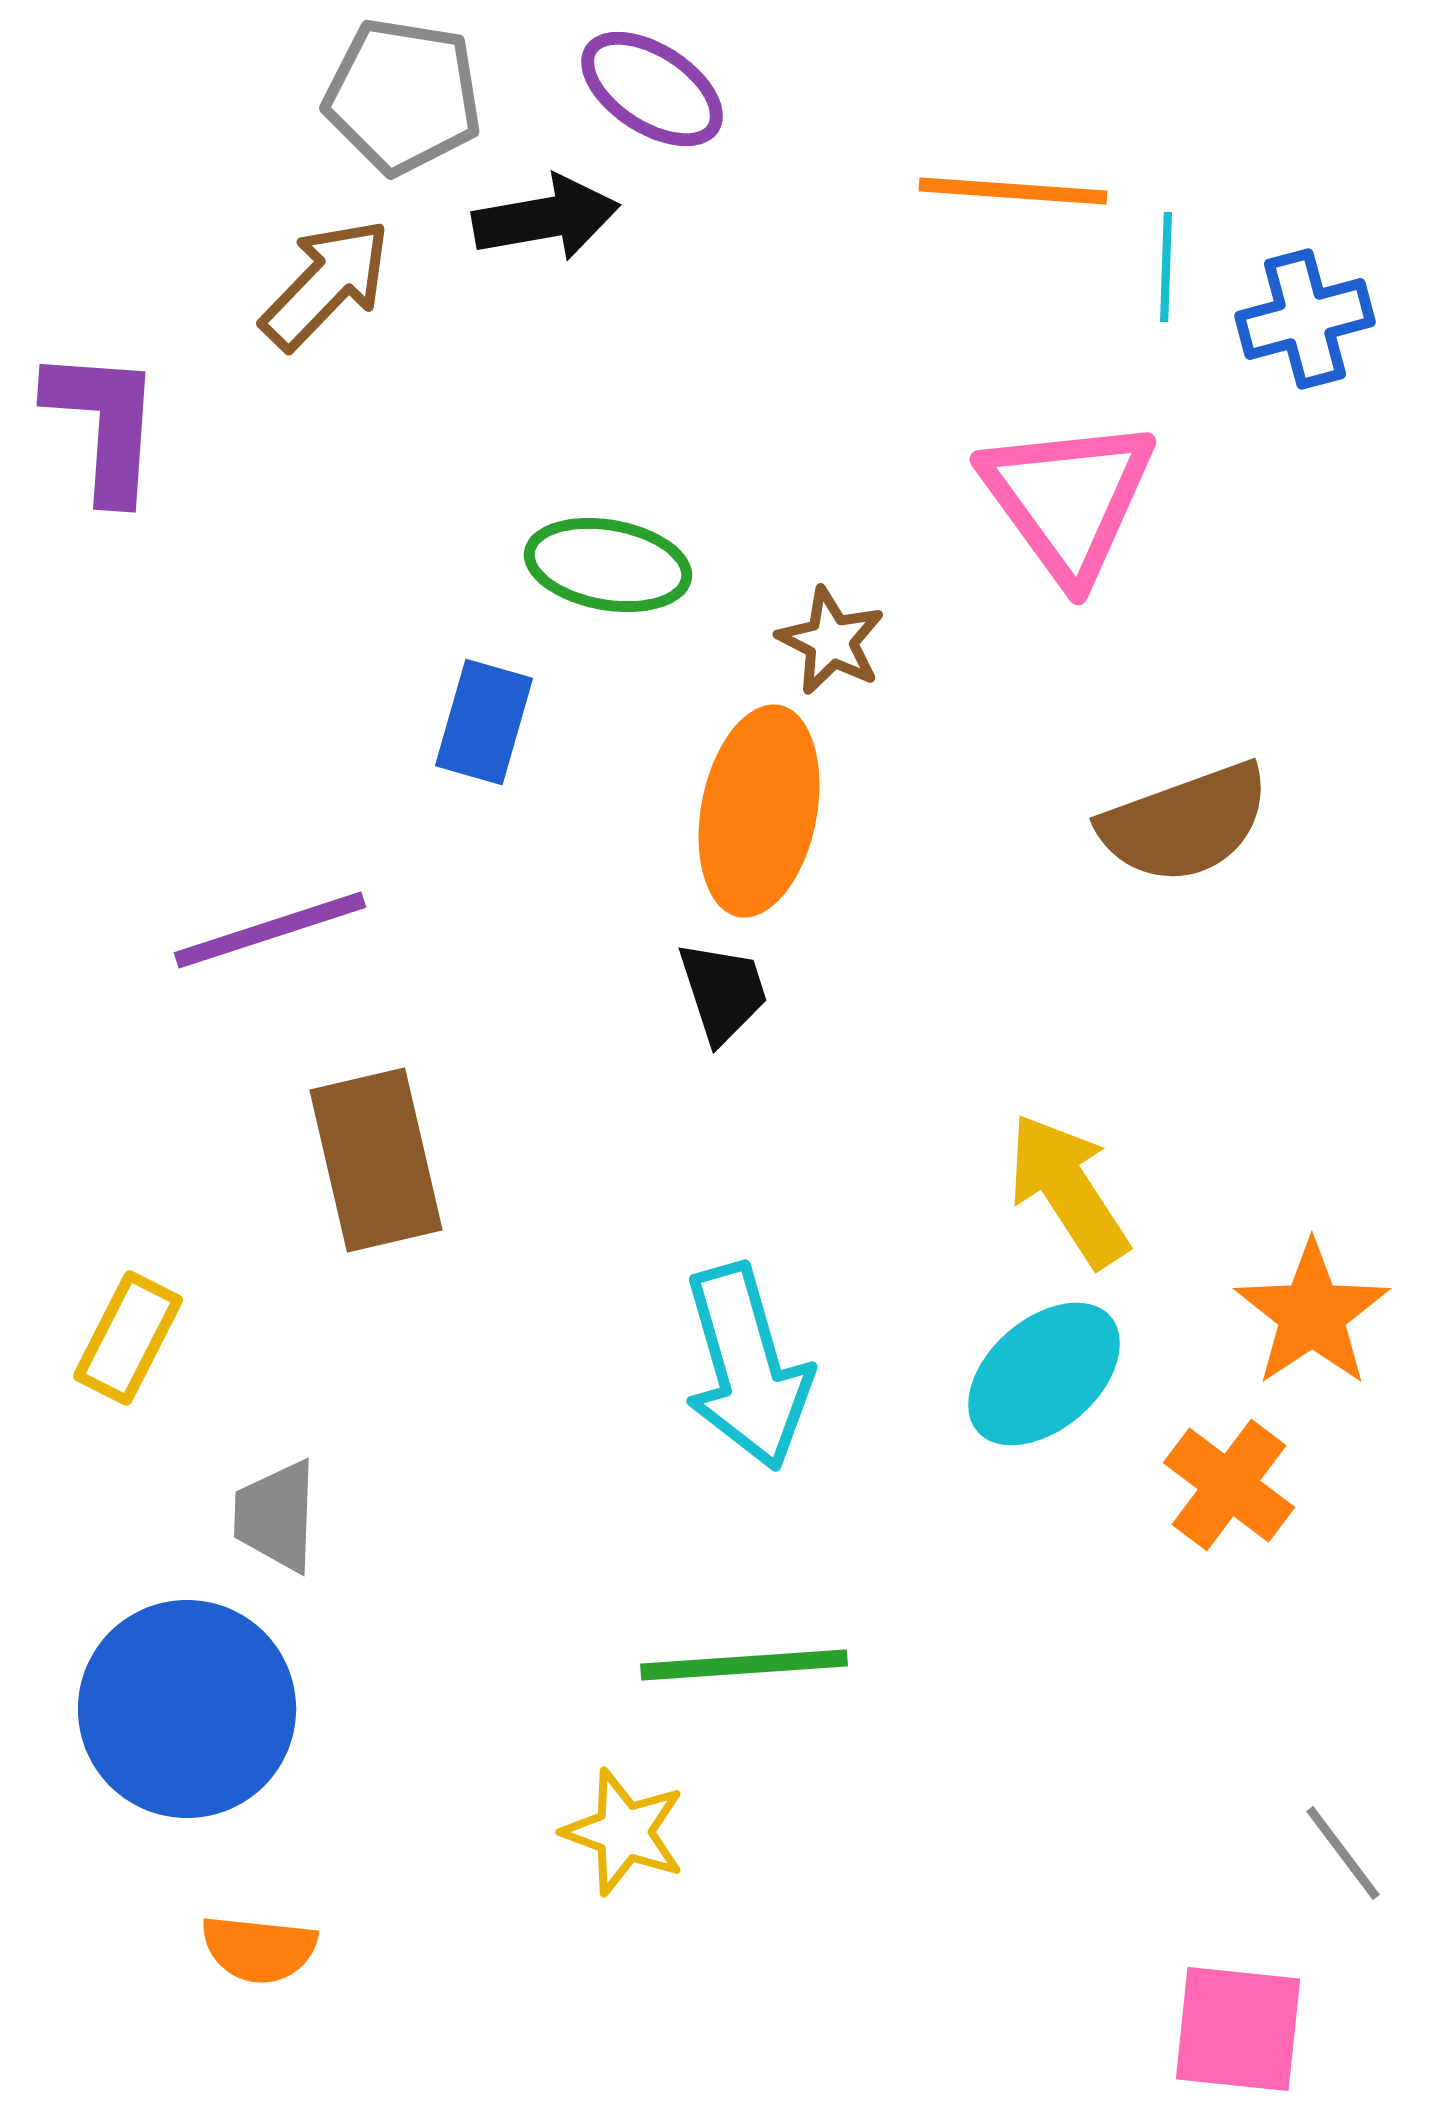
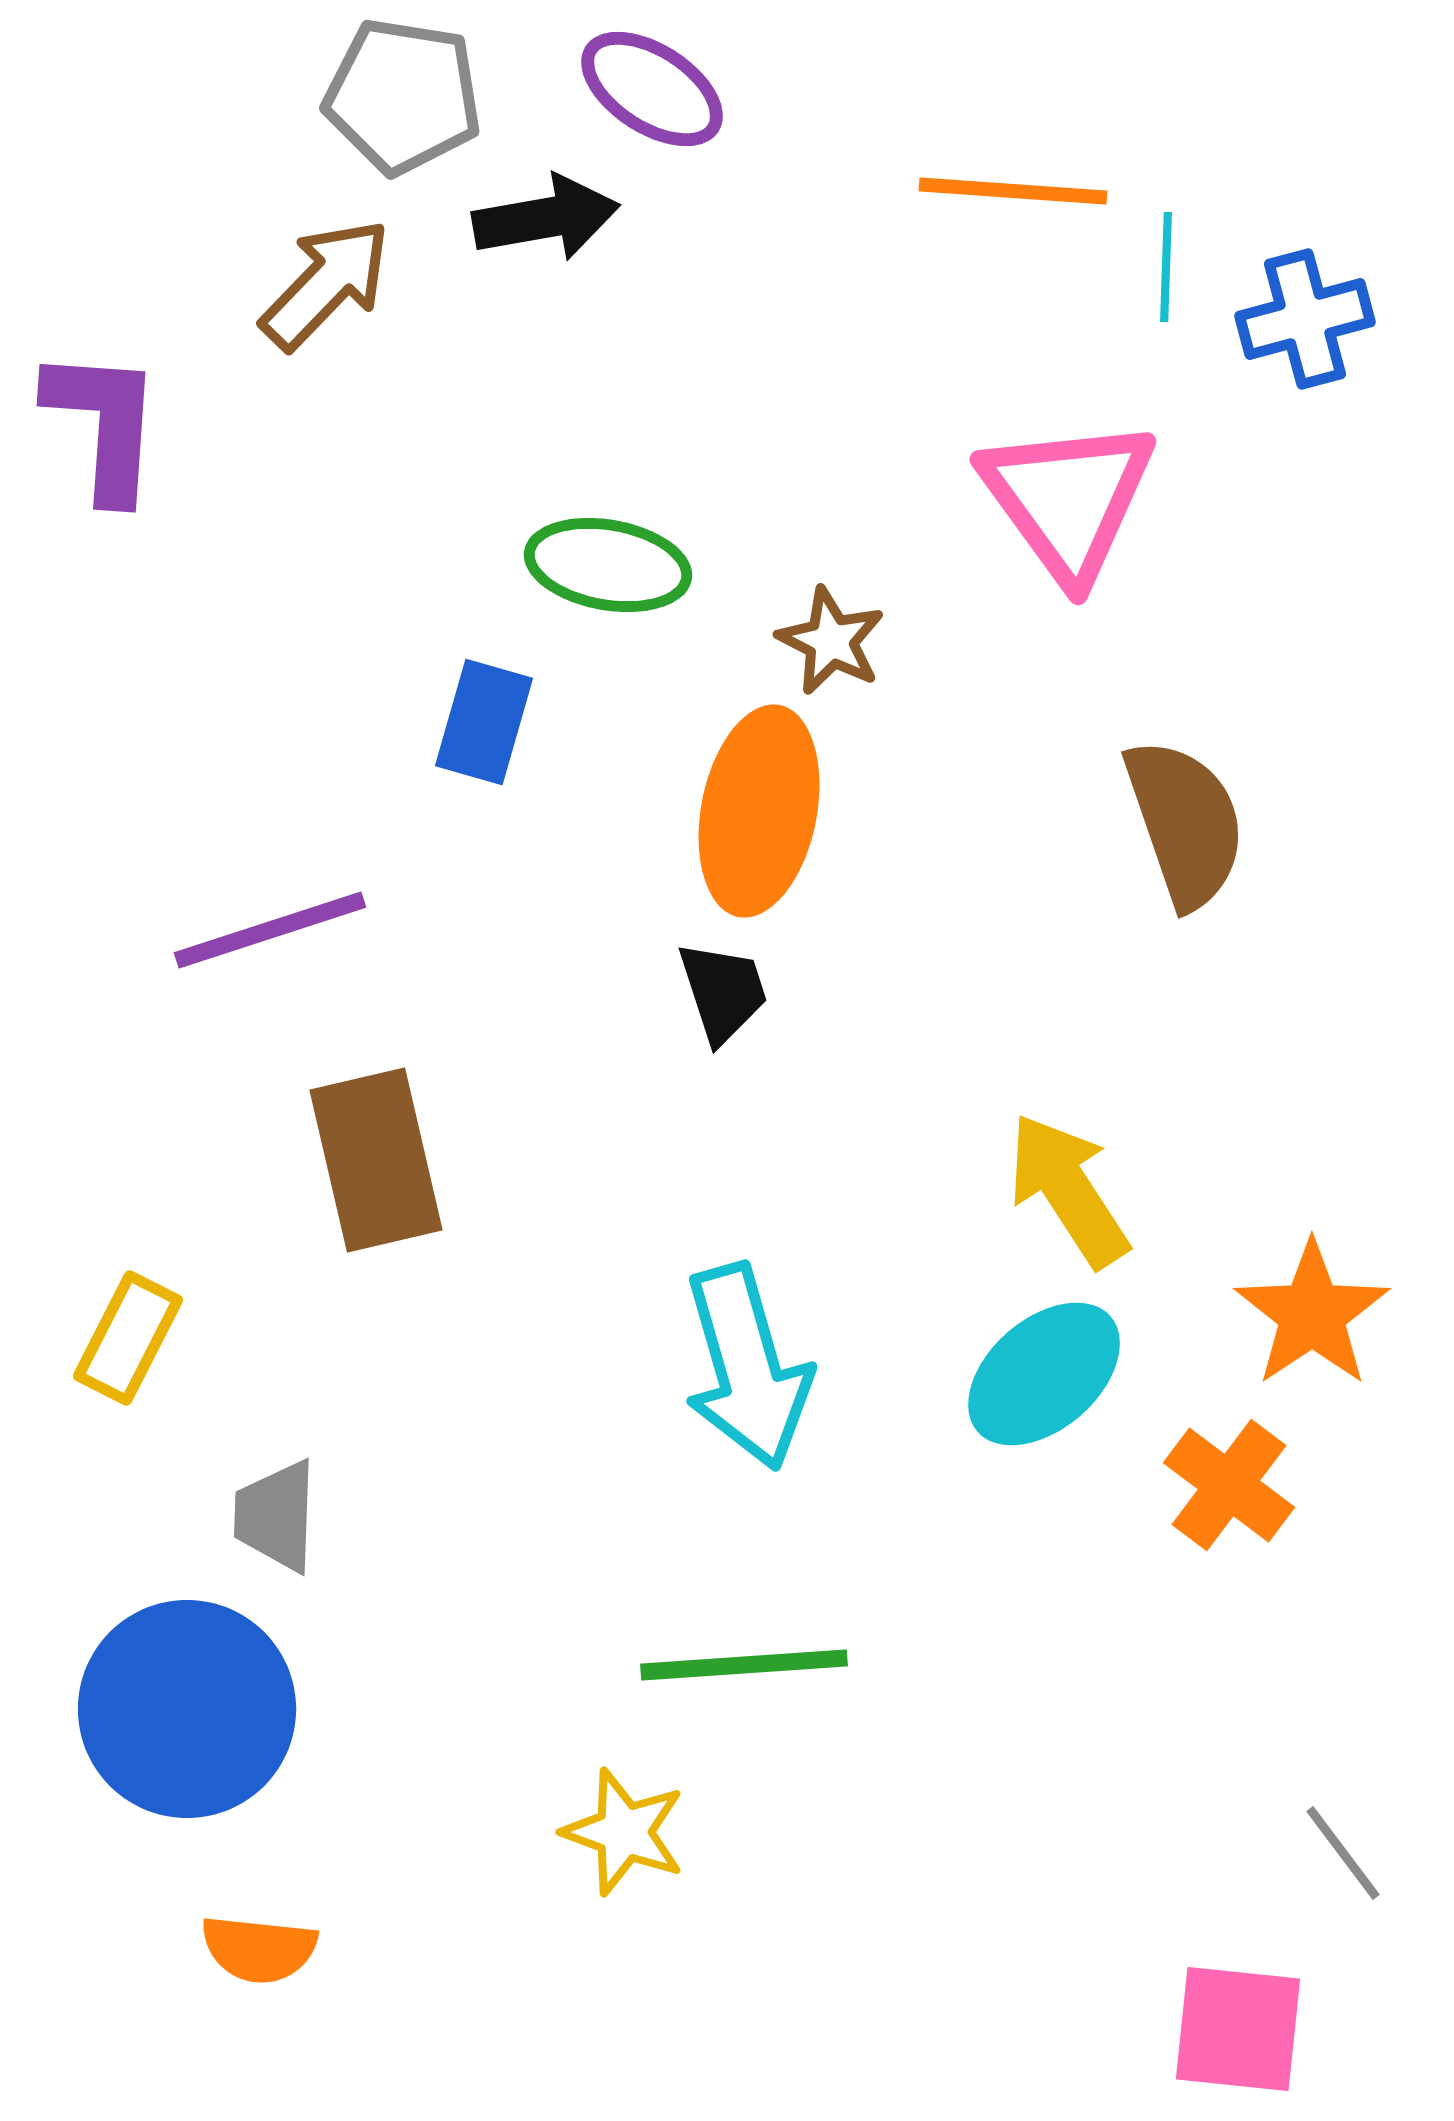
brown semicircle: rotated 89 degrees counterclockwise
